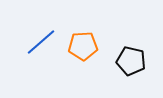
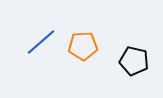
black pentagon: moved 3 px right
